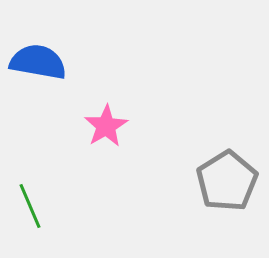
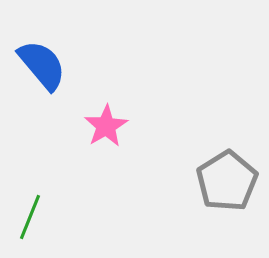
blue semicircle: moved 4 px right, 3 px down; rotated 40 degrees clockwise
green line: moved 11 px down; rotated 45 degrees clockwise
